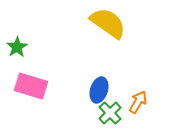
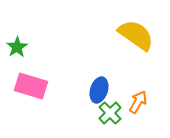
yellow semicircle: moved 28 px right, 12 px down
